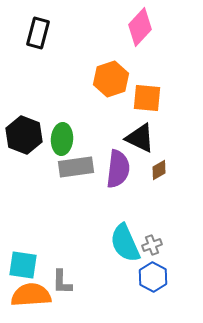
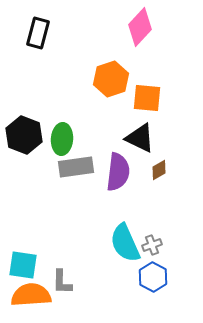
purple semicircle: moved 3 px down
